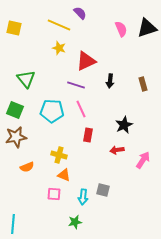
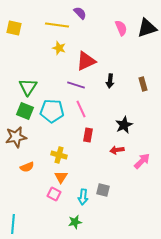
yellow line: moved 2 px left; rotated 15 degrees counterclockwise
pink semicircle: moved 1 px up
green triangle: moved 2 px right, 8 px down; rotated 12 degrees clockwise
green square: moved 10 px right, 1 px down
pink arrow: moved 1 px left, 1 px down; rotated 12 degrees clockwise
orange triangle: moved 3 px left, 2 px down; rotated 40 degrees clockwise
pink square: rotated 24 degrees clockwise
